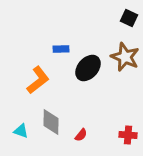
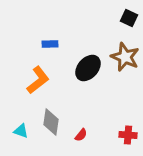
blue rectangle: moved 11 px left, 5 px up
gray diamond: rotated 8 degrees clockwise
